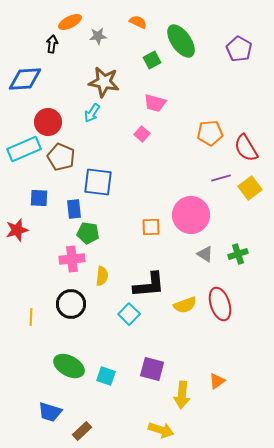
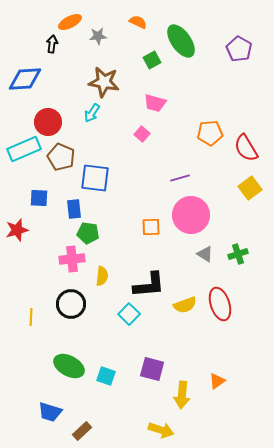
purple line at (221, 178): moved 41 px left
blue square at (98, 182): moved 3 px left, 4 px up
